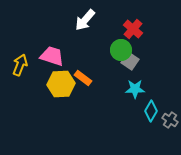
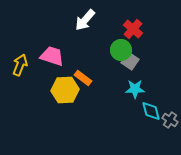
yellow hexagon: moved 4 px right, 6 px down
cyan diamond: rotated 45 degrees counterclockwise
